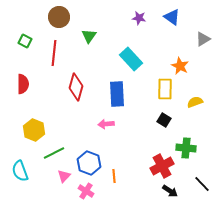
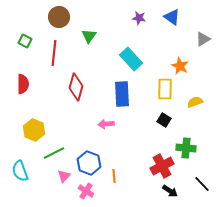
blue rectangle: moved 5 px right
